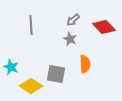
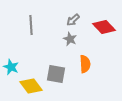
yellow diamond: rotated 20 degrees clockwise
